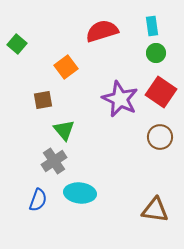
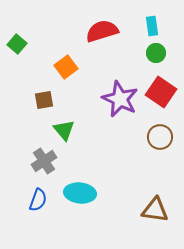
brown square: moved 1 px right
gray cross: moved 10 px left
